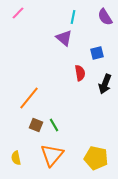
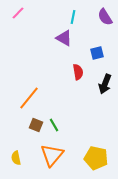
purple triangle: rotated 12 degrees counterclockwise
red semicircle: moved 2 px left, 1 px up
